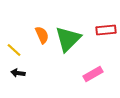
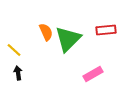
orange semicircle: moved 4 px right, 3 px up
black arrow: rotated 72 degrees clockwise
